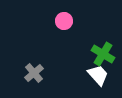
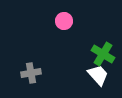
gray cross: moved 3 px left; rotated 30 degrees clockwise
